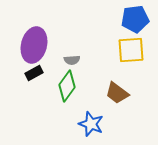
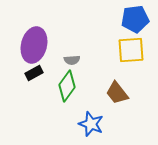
brown trapezoid: rotated 15 degrees clockwise
